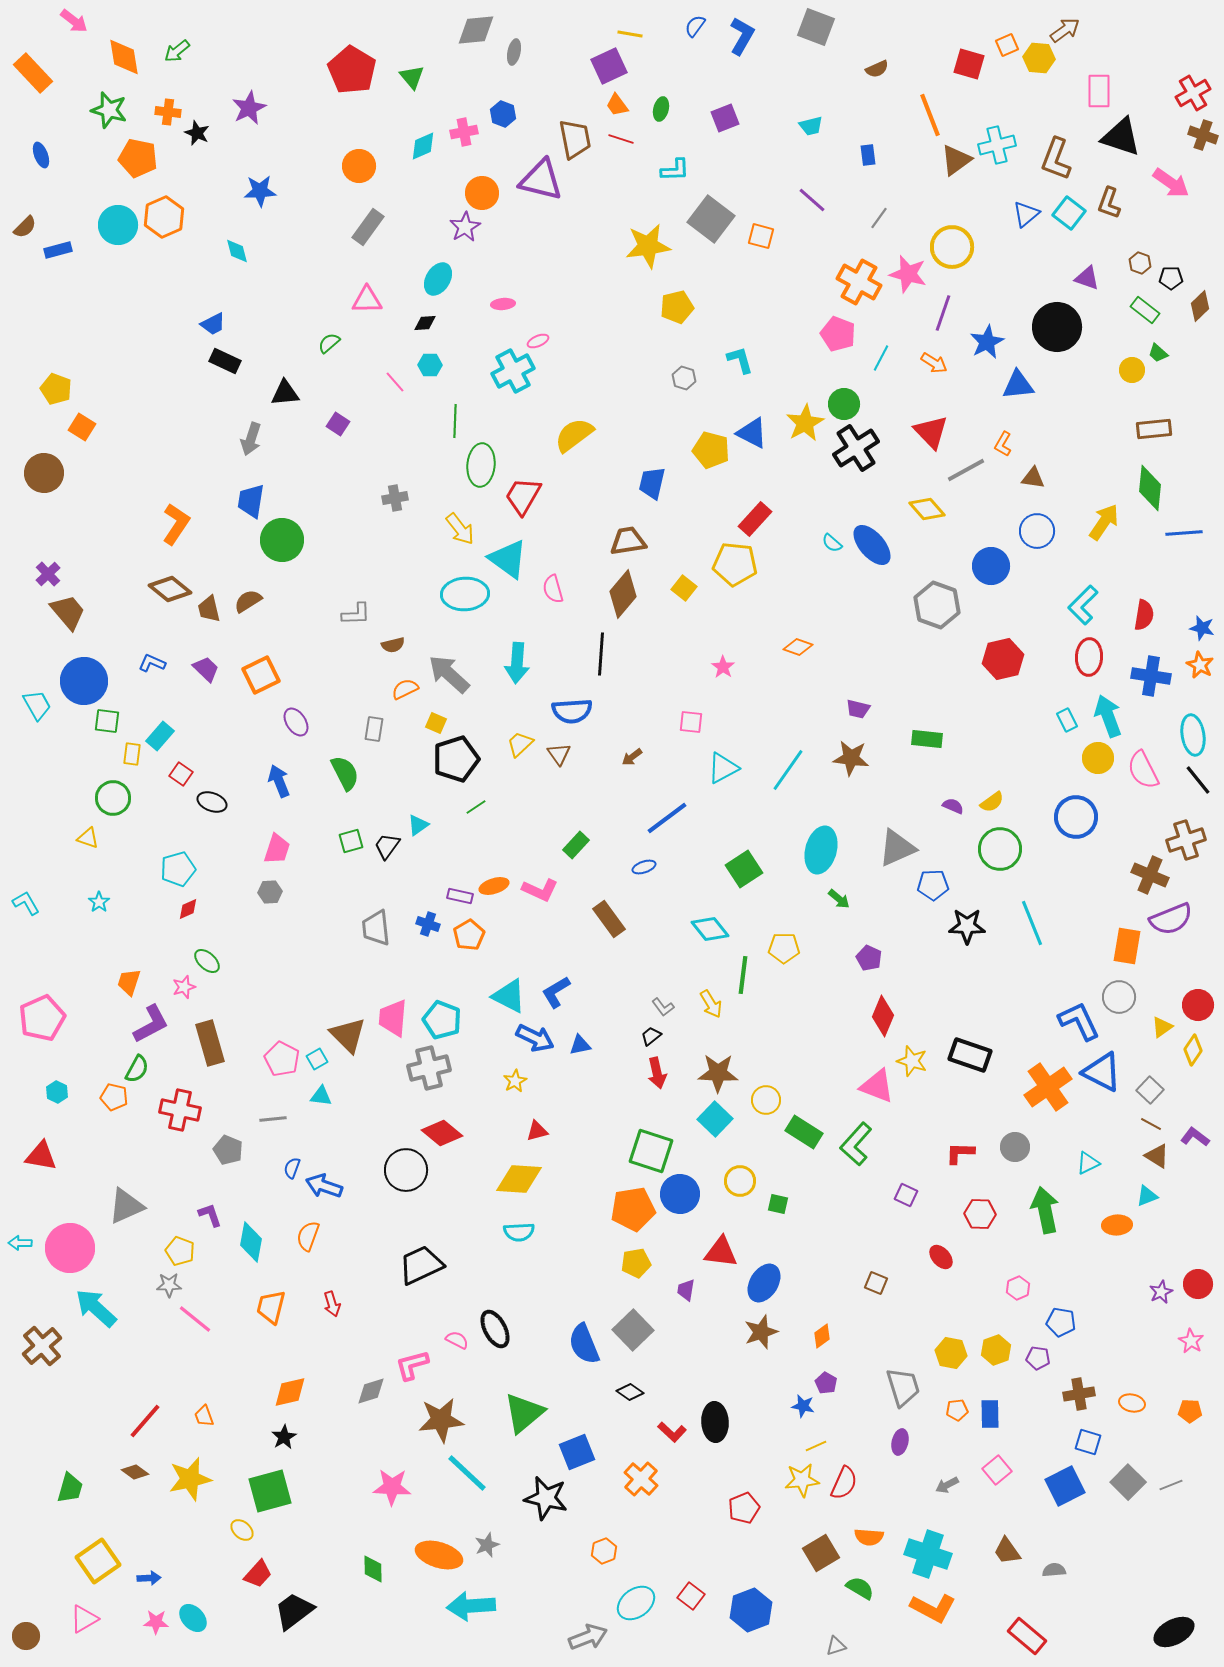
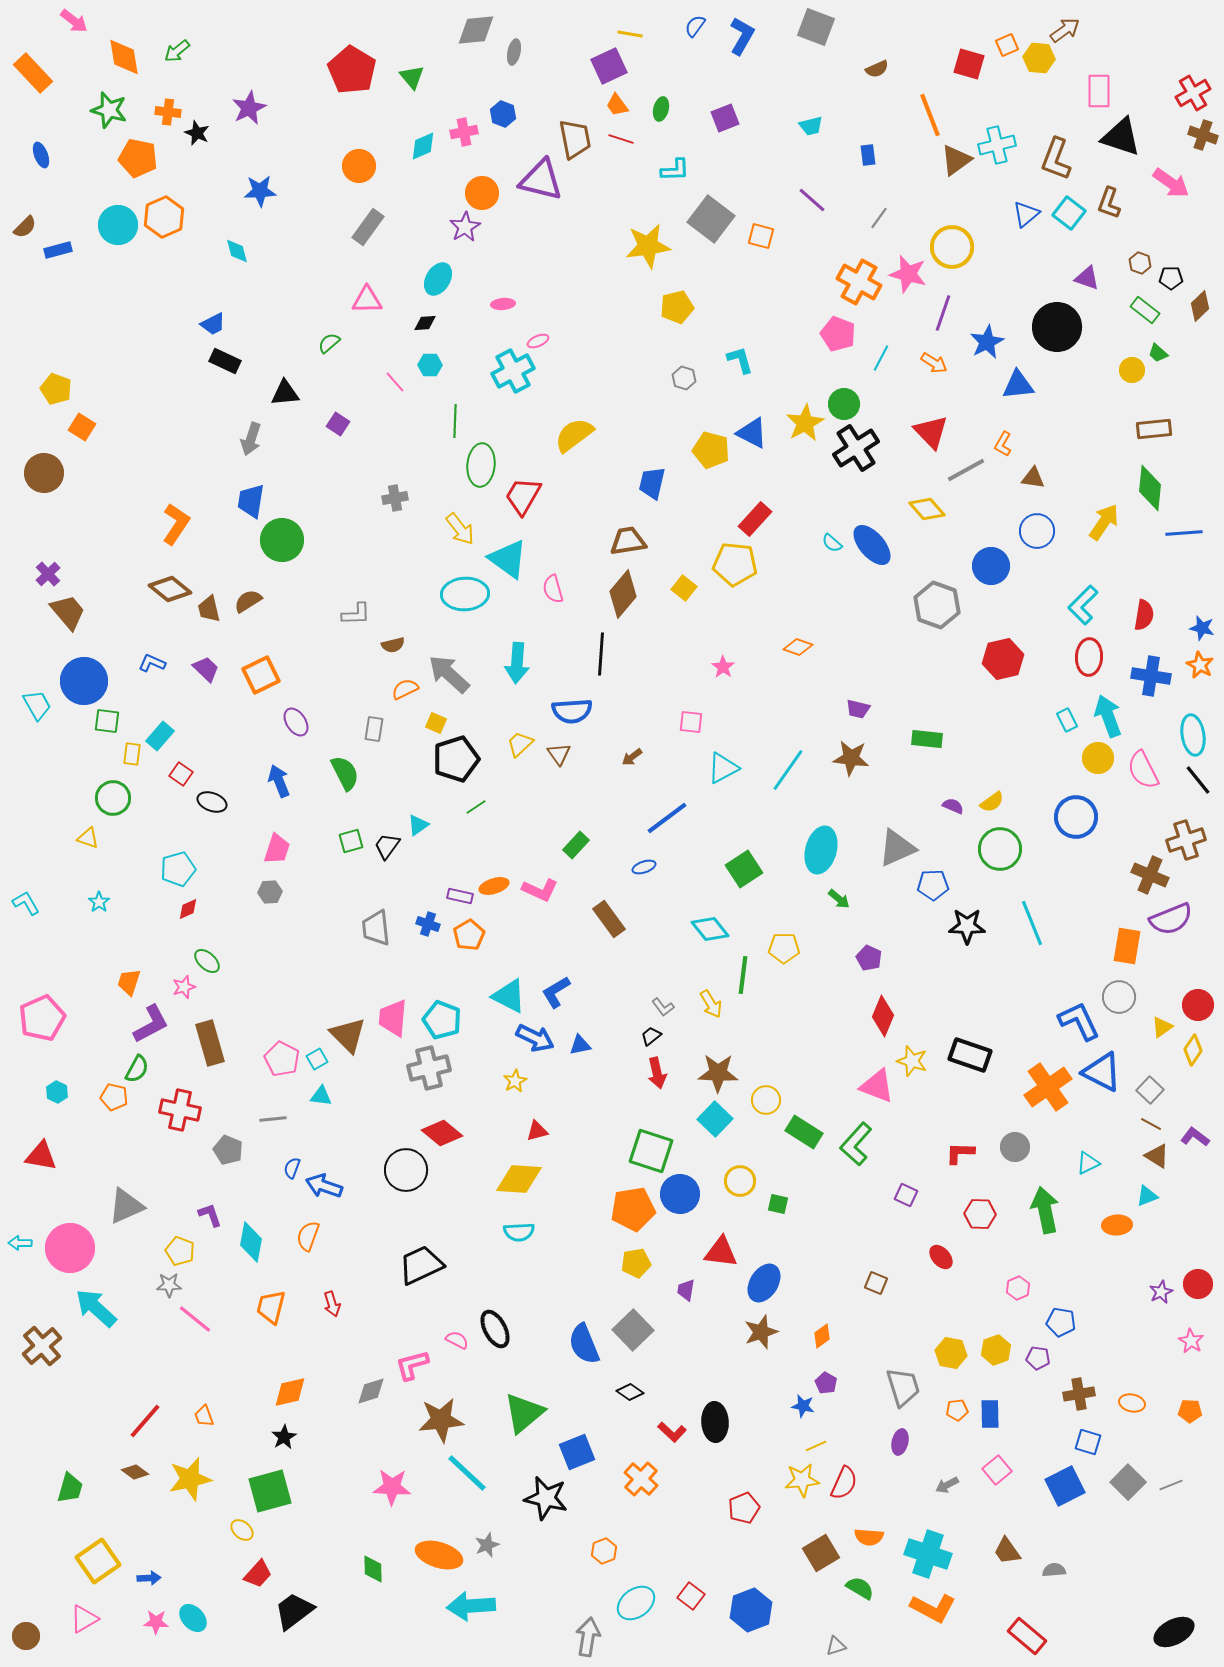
gray arrow at (588, 1637): rotated 60 degrees counterclockwise
